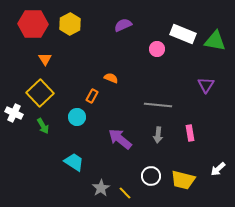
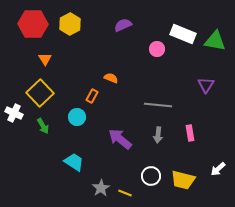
yellow line: rotated 24 degrees counterclockwise
